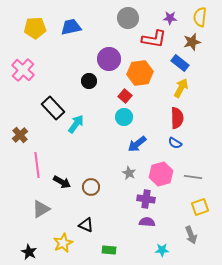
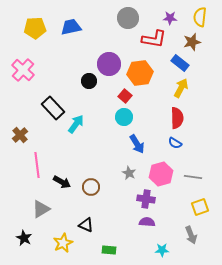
purple circle: moved 5 px down
blue arrow: rotated 84 degrees counterclockwise
black star: moved 5 px left, 14 px up
